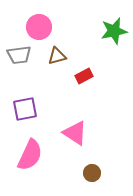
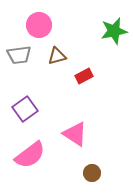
pink circle: moved 2 px up
purple square: rotated 25 degrees counterclockwise
pink triangle: moved 1 px down
pink semicircle: rotated 28 degrees clockwise
